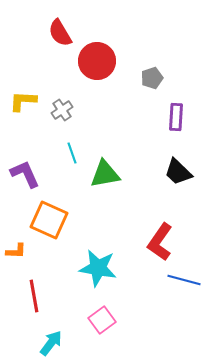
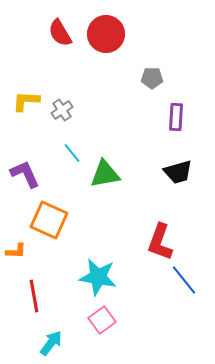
red circle: moved 9 px right, 27 px up
gray pentagon: rotated 20 degrees clockwise
yellow L-shape: moved 3 px right
cyan line: rotated 20 degrees counterclockwise
black trapezoid: rotated 60 degrees counterclockwise
red L-shape: rotated 15 degrees counterclockwise
cyan star: moved 9 px down
blue line: rotated 36 degrees clockwise
